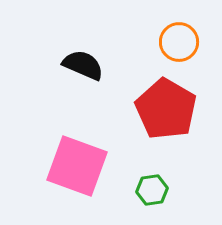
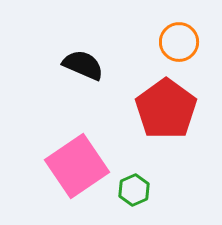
red pentagon: rotated 6 degrees clockwise
pink square: rotated 36 degrees clockwise
green hexagon: moved 18 px left; rotated 16 degrees counterclockwise
